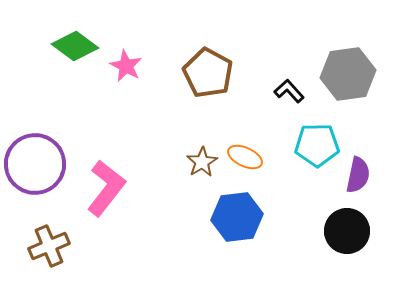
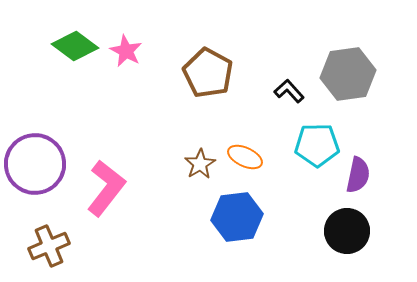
pink star: moved 15 px up
brown star: moved 2 px left, 2 px down
